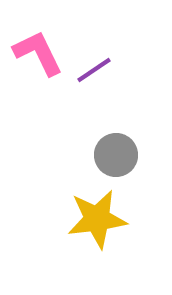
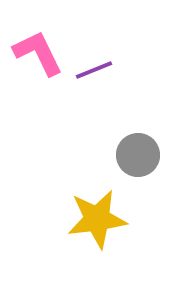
purple line: rotated 12 degrees clockwise
gray circle: moved 22 px right
